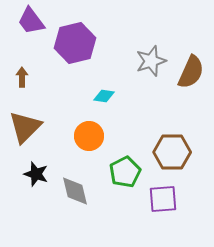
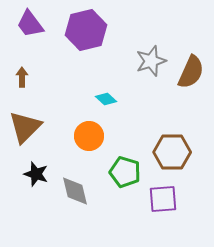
purple trapezoid: moved 1 px left, 3 px down
purple hexagon: moved 11 px right, 13 px up
cyan diamond: moved 2 px right, 3 px down; rotated 35 degrees clockwise
green pentagon: rotated 28 degrees counterclockwise
